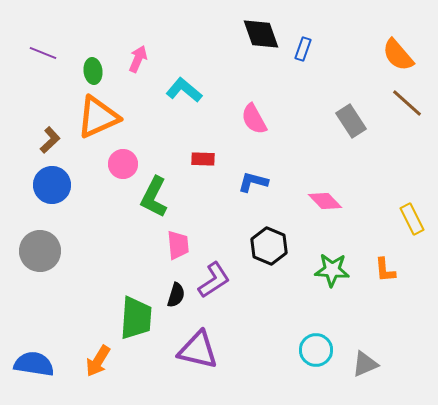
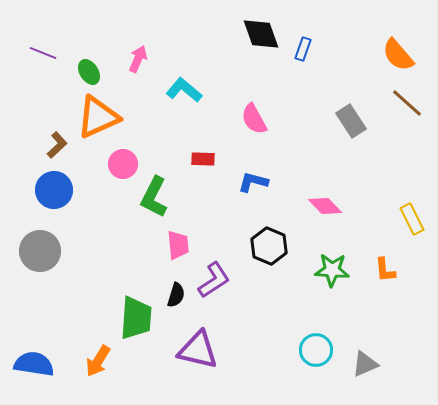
green ellipse: moved 4 px left, 1 px down; rotated 25 degrees counterclockwise
brown L-shape: moved 7 px right, 5 px down
blue circle: moved 2 px right, 5 px down
pink diamond: moved 5 px down
